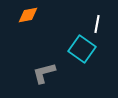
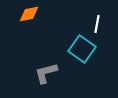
orange diamond: moved 1 px right, 1 px up
gray L-shape: moved 2 px right
